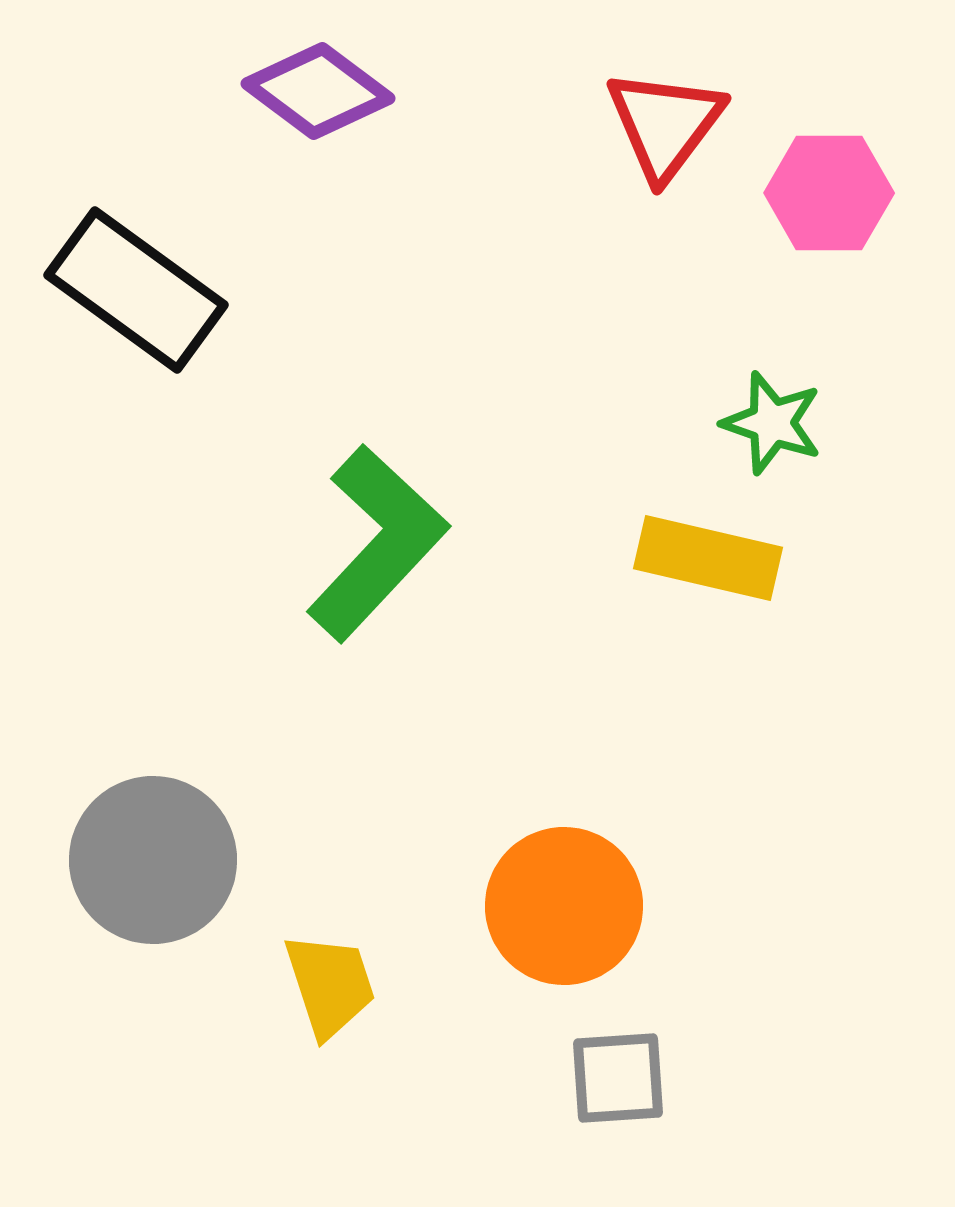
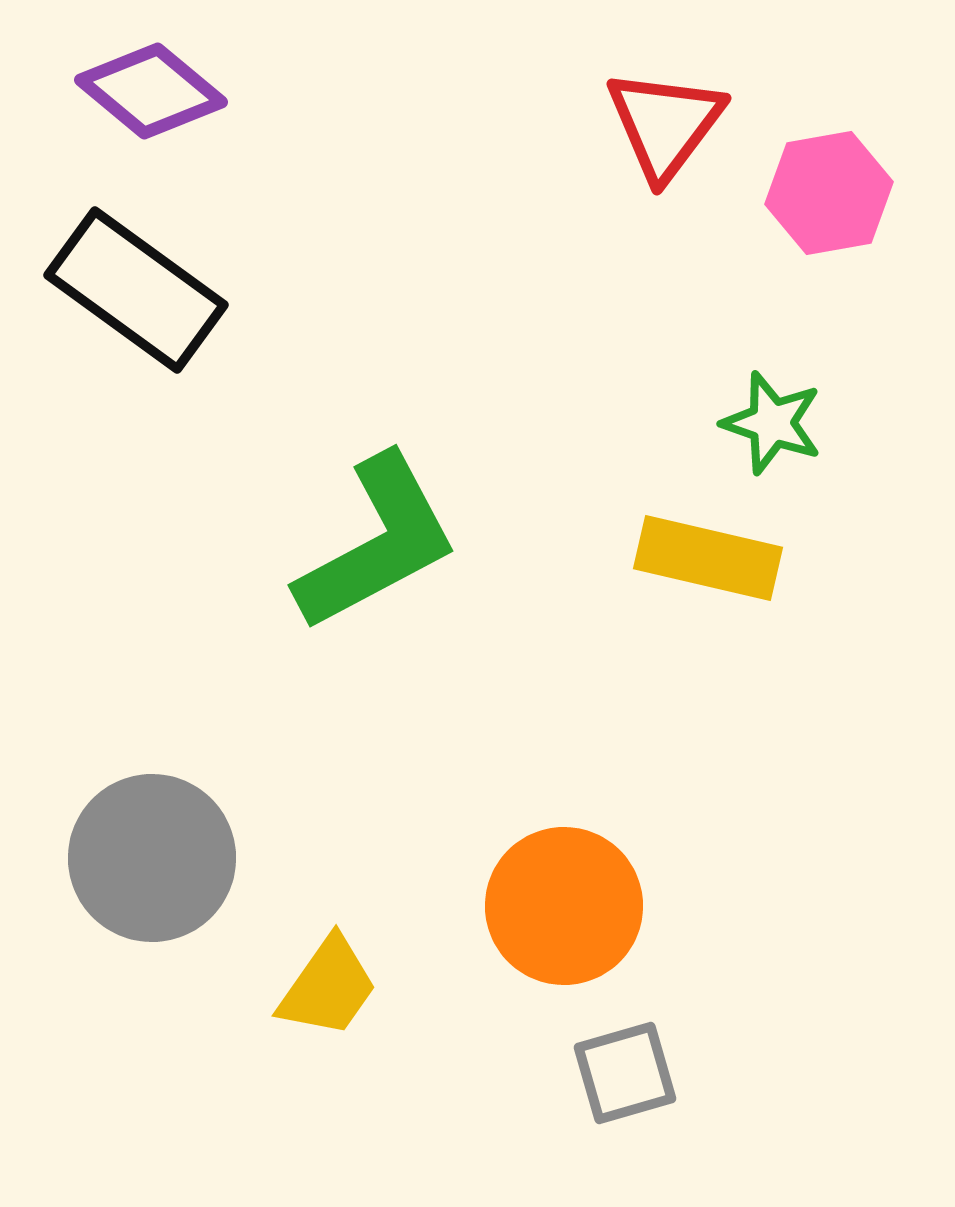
purple diamond: moved 167 px left; rotated 3 degrees clockwise
pink hexagon: rotated 10 degrees counterclockwise
green L-shape: rotated 19 degrees clockwise
gray circle: moved 1 px left, 2 px up
yellow trapezoid: moved 2 px left, 2 px down; rotated 53 degrees clockwise
gray square: moved 7 px right, 5 px up; rotated 12 degrees counterclockwise
